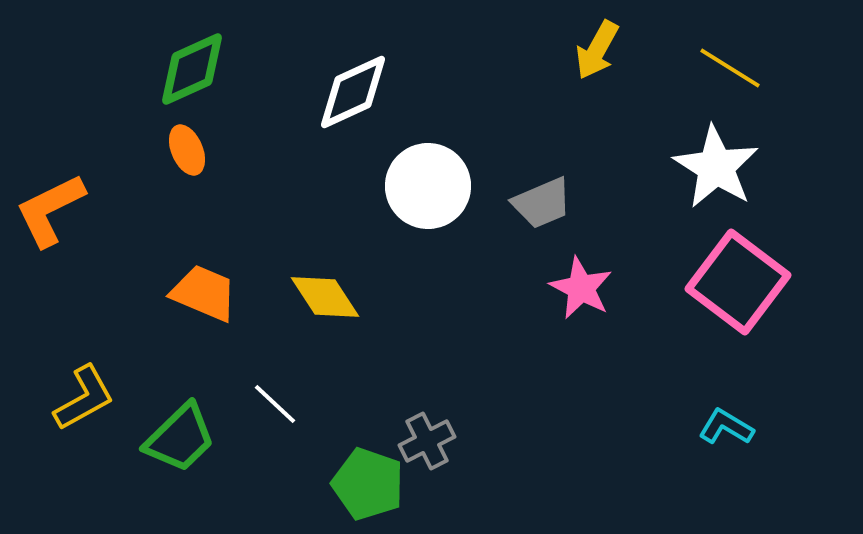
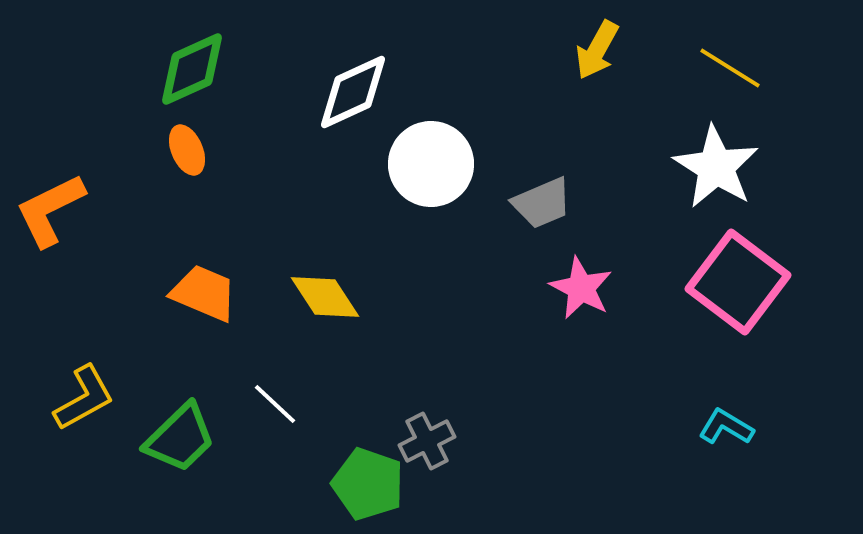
white circle: moved 3 px right, 22 px up
